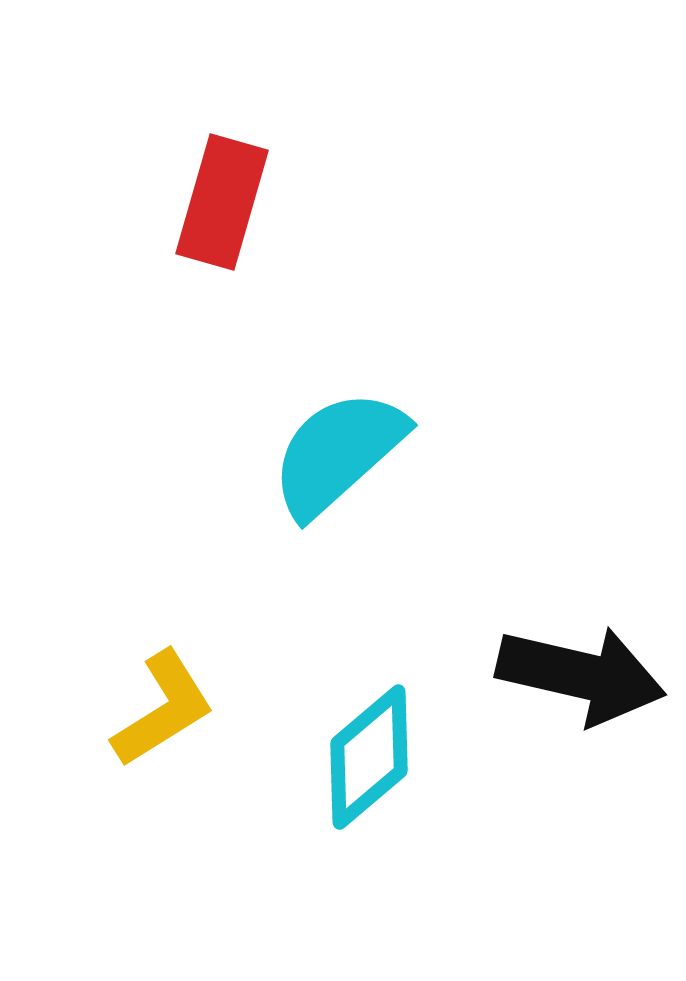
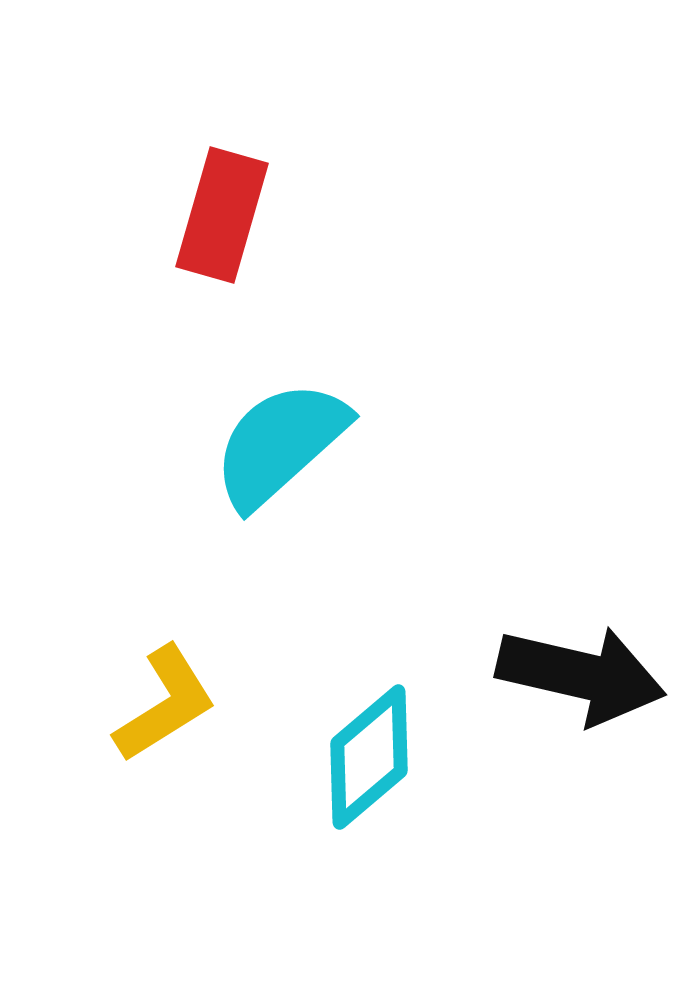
red rectangle: moved 13 px down
cyan semicircle: moved 58 px left, 9 px up
yellow L-shape: moved 2 px right, 5 px up
